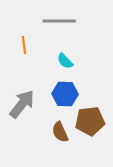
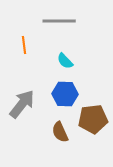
brown pentagon: moved 3 px right, 2 px up
